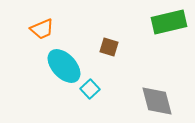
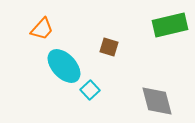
green rectangle: moved 1 px right, 3 px down
orange trapezoid: rotated 25 degrees counterclockwise
cyan square: moved 1 px down
